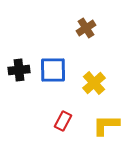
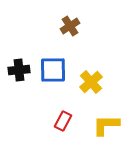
brown cross: moved 16 px left, 2 px up
yellow cross: moved 3 px left, 1 px up
